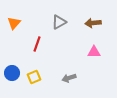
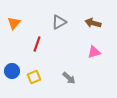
brown arrow: rotated 21 degrees clockwise
pink triangle: rotated 16 degrees counterclockwise
blue circle: moved 2 px up
gray arrow: rotated 120 degrees counterclockwise
